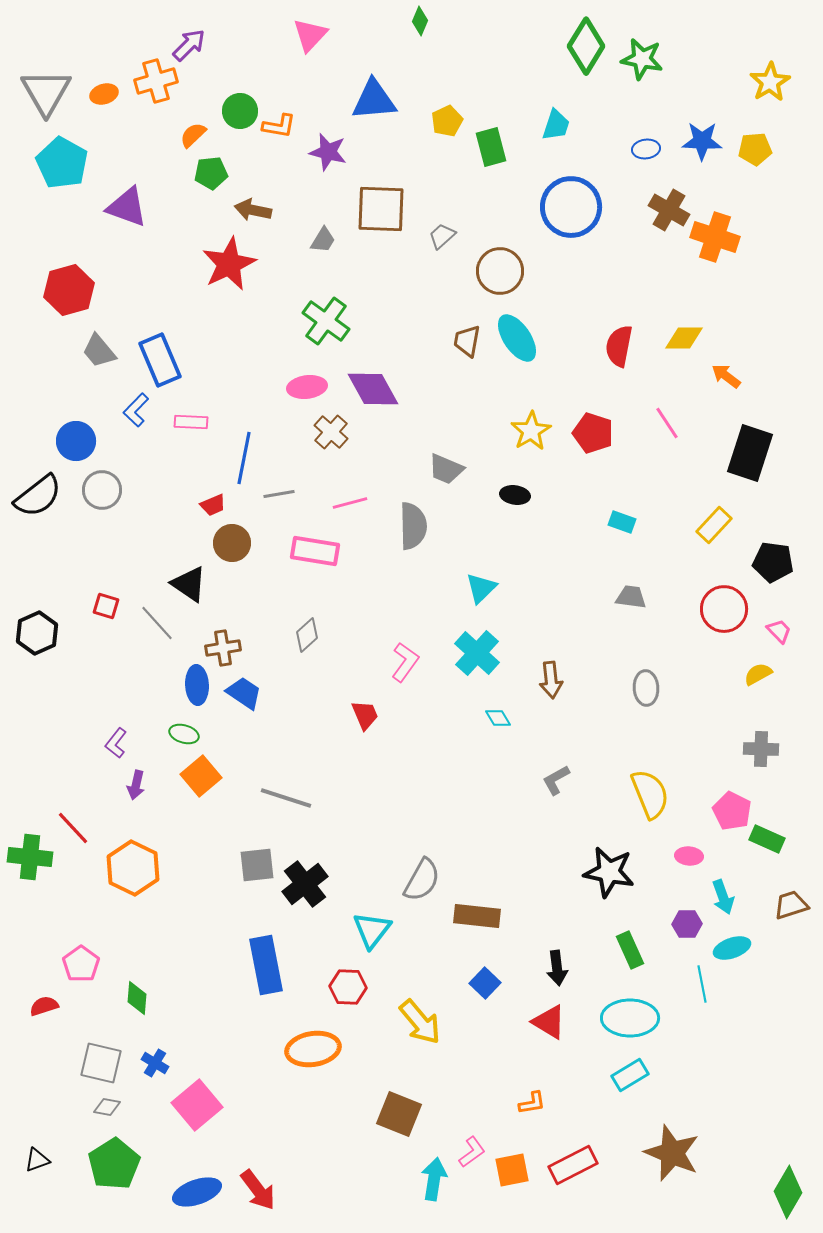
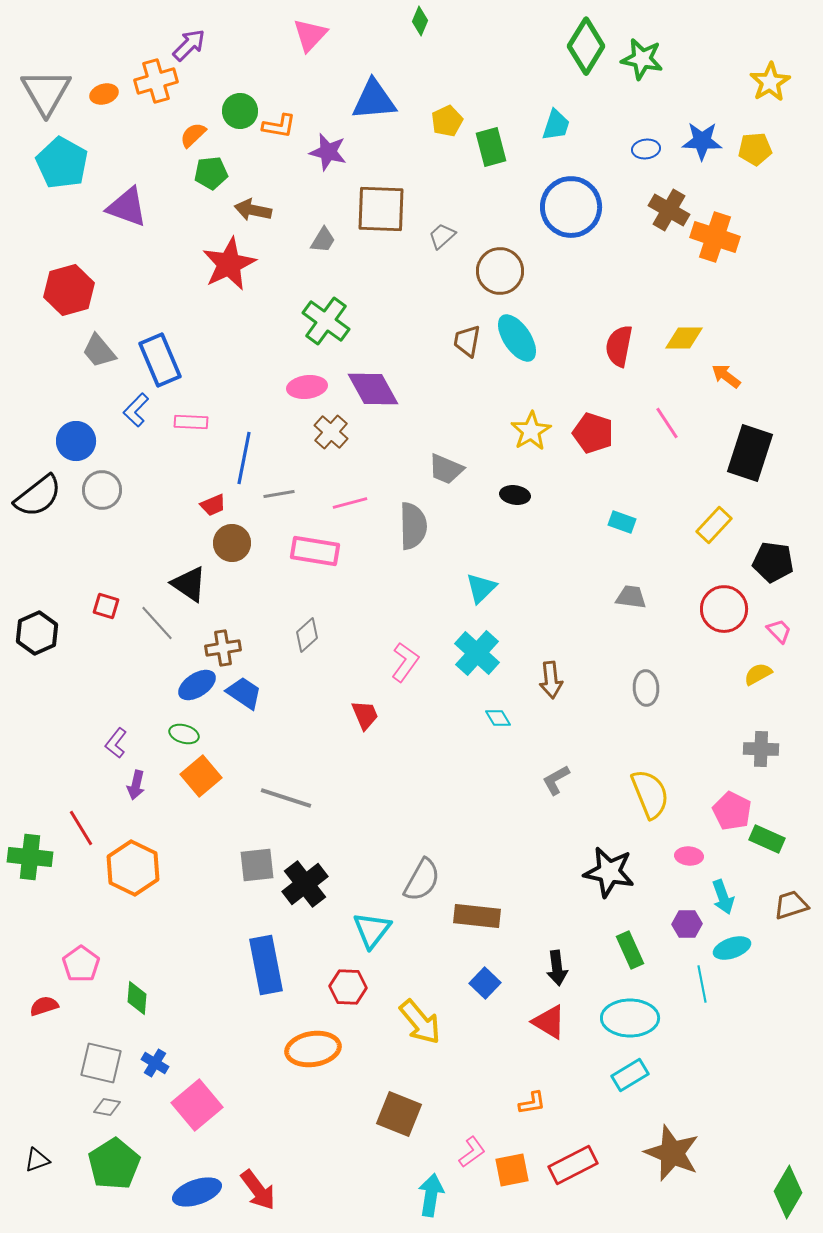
blue ellipse at (197, 685): rotated 60 degrees clockwise
red line at (73, 828): moved 8 px right; rotated 12 degrees clockwise
cyan arrow at (434, 1179): moved 3 px left, 16 px down
